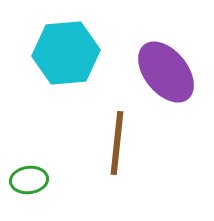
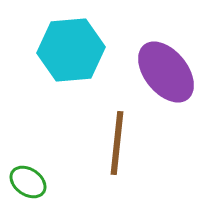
cyan hexagon: moved 5 px right, 3 px up
green ellipse: moved 1 px left, 2 px down; rotated 42 degrees clockwise
